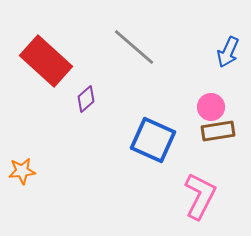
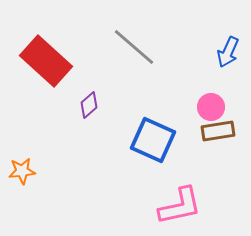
purple diamond: moved 3 px right, 6 px down
pink L-shape: moved 20 px left, 10 px down; rotated 51 degrees clockwise
